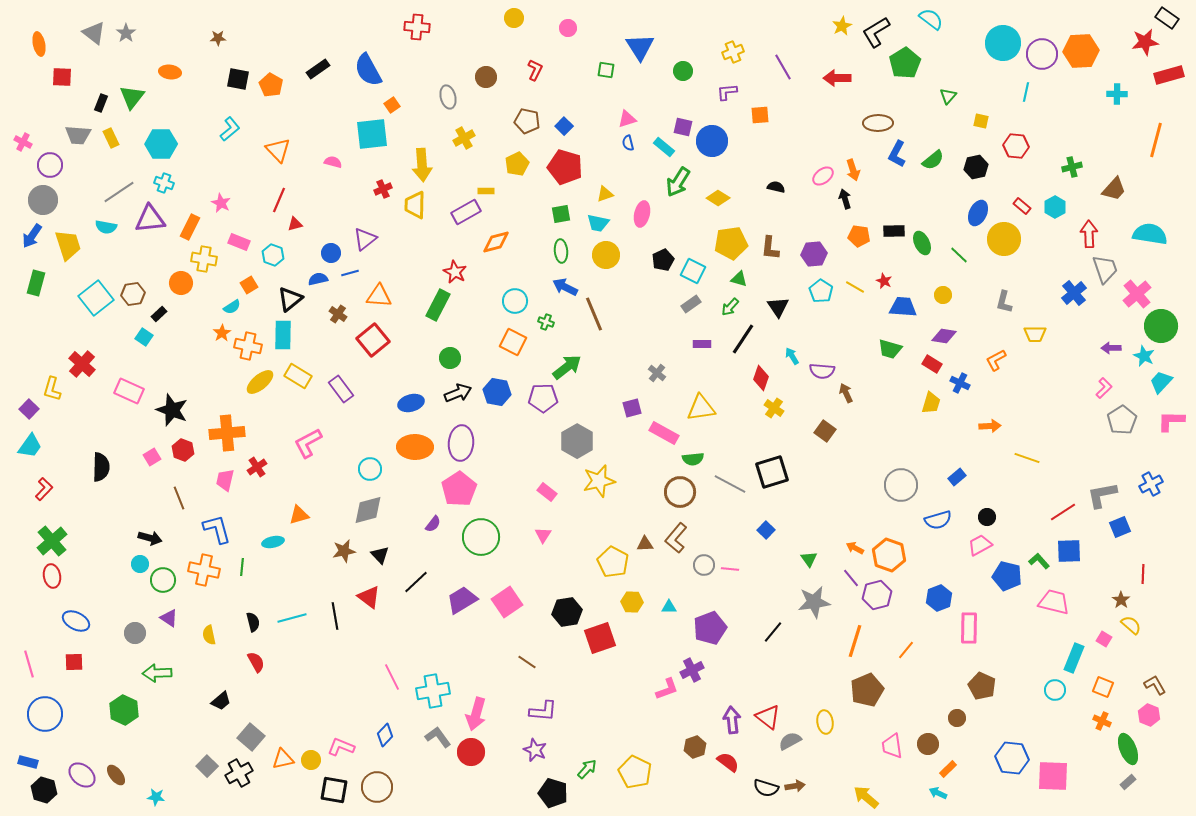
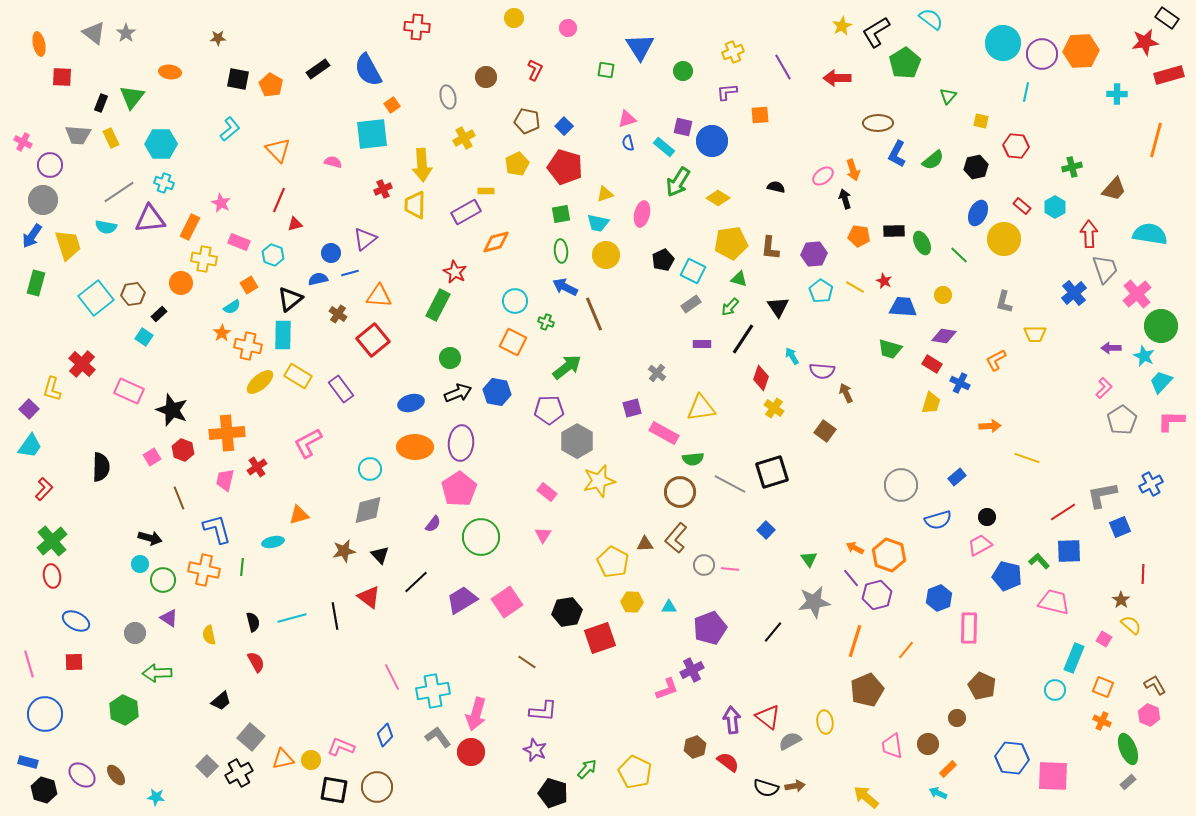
purple pentagon at (543, 398): moved 6 px right, 12 px down
